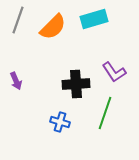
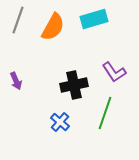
orange semicircle: rotated 16 degrees counterclockwise
black cross: moved 2 px left, 1 px down; rotated 8 degrees counterclockwise
blue cross: rotated 24 degrees clockwise
